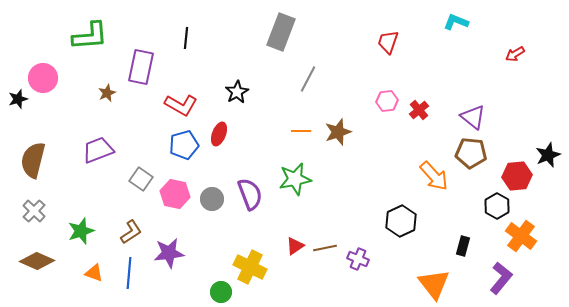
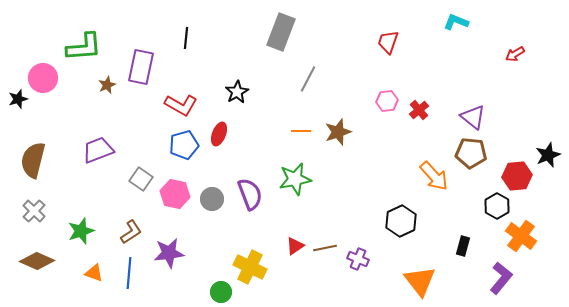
green L-shape at (90, 36): moved 6 px left, 11 px down
brown star at (107, 93): moved 8 px up
orange triangle at (434, 284): moved 14 px left, 3 px up
